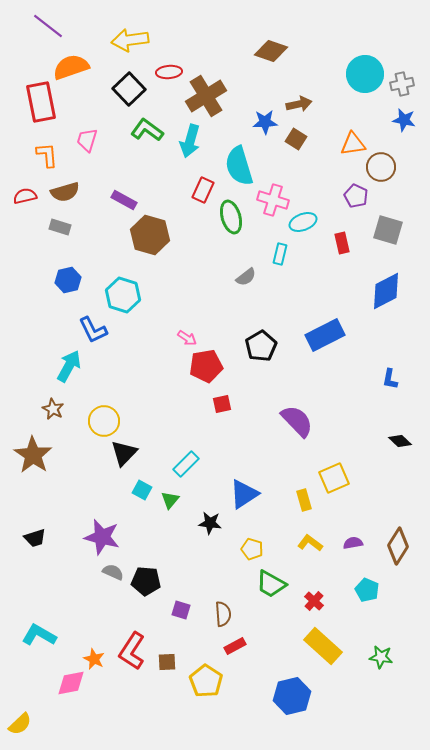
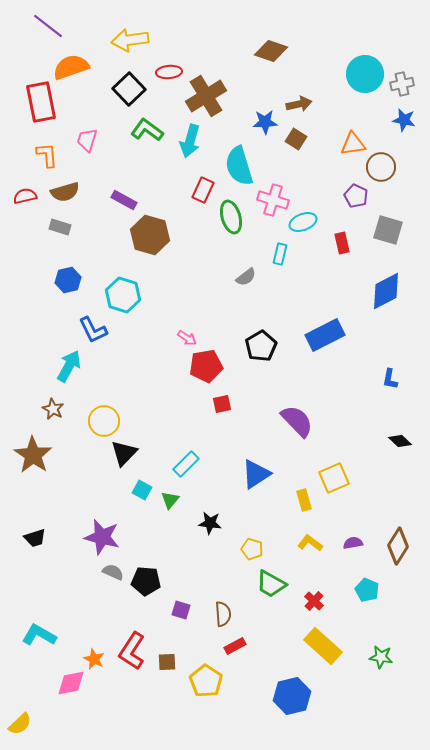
blue triangle at (244, 494): moved 12 px right, 20 px up
